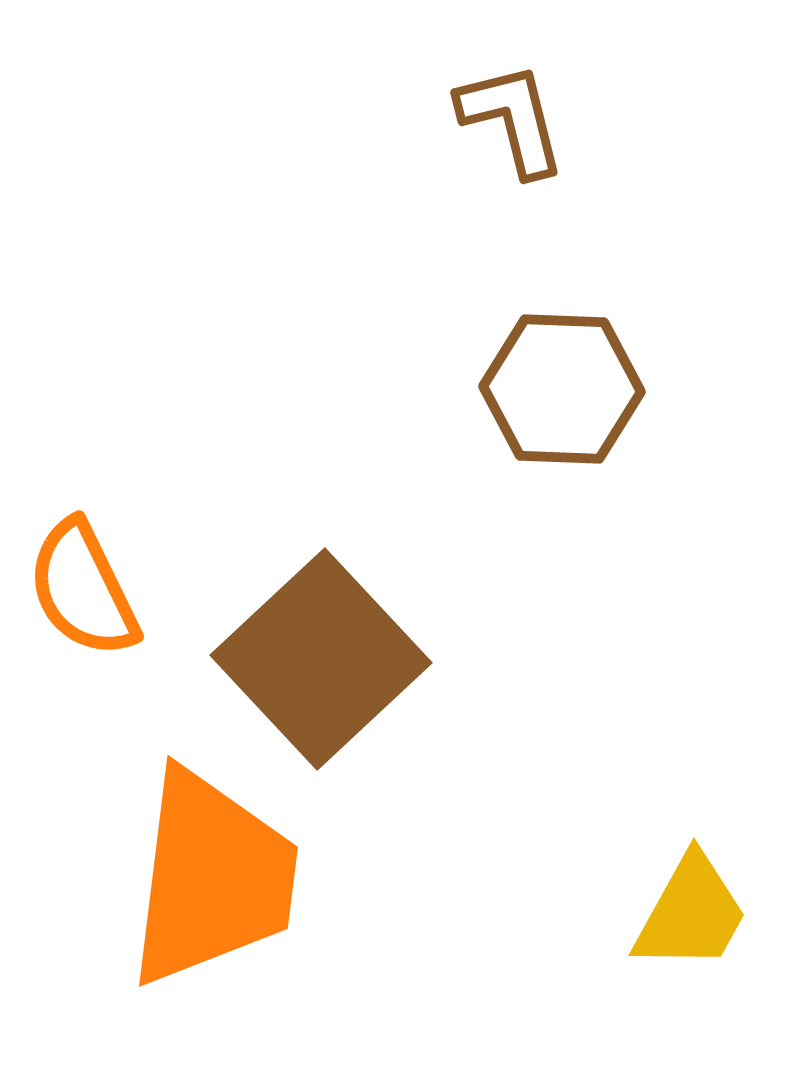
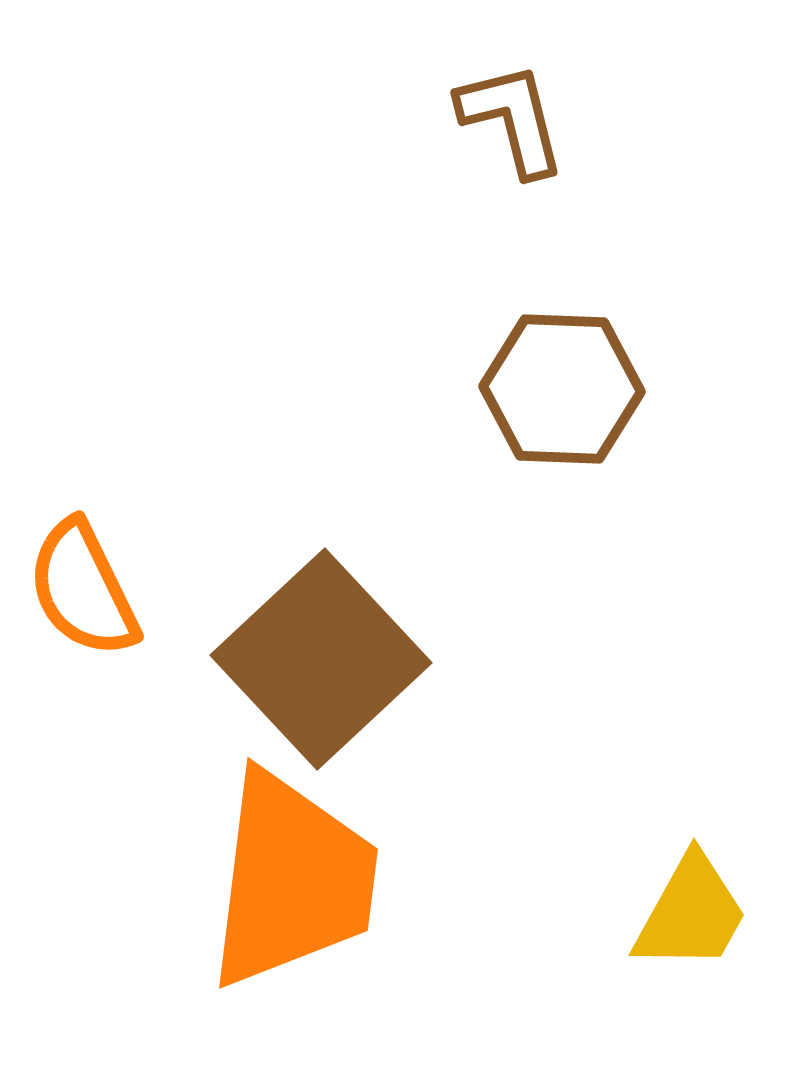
orange trapezoid: moved 80 px right, 2 px down
